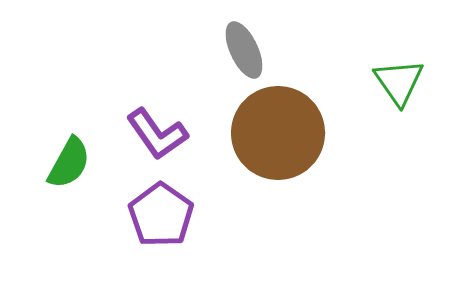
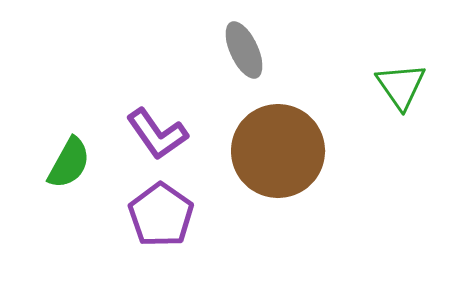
green triangle: moved 2 px right, 4 px down
brown circle: moved 18 px down
